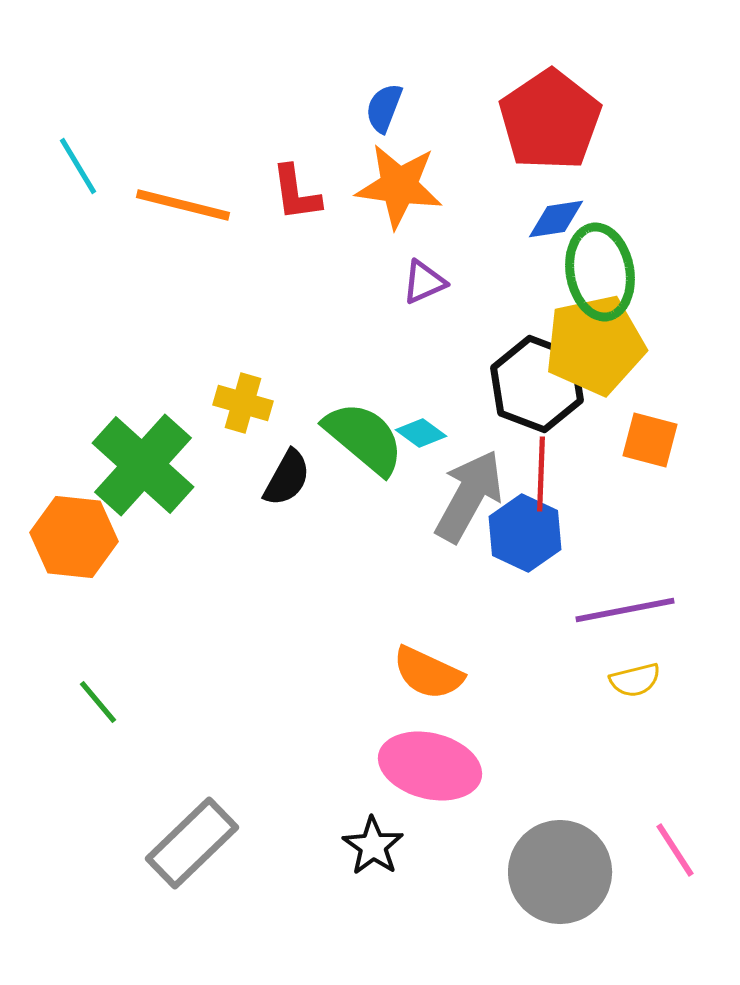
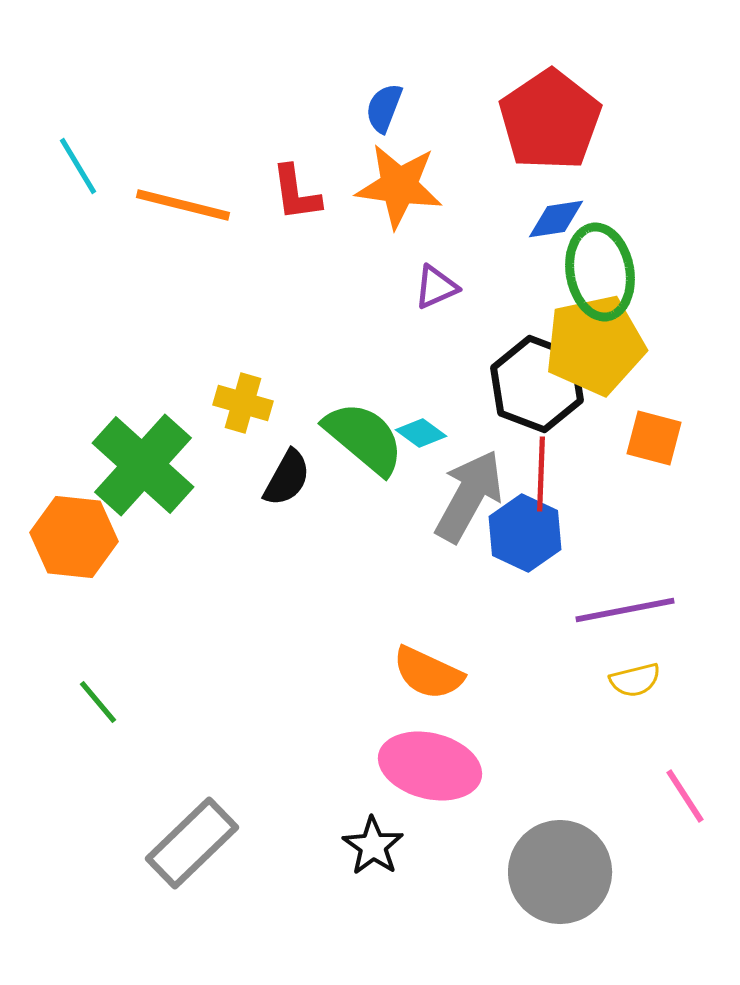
purple triangle: moved 12 px right, 5 px down
orange square: moved 4 px right, 2 px up
pink line: moved 10 px right, 54 px up
